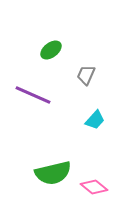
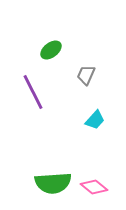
purple line: moved 3 px up; rotated 39 degrees clockwise
green semicircle: moved 10 px down; rotated 9 degrees clockwise
